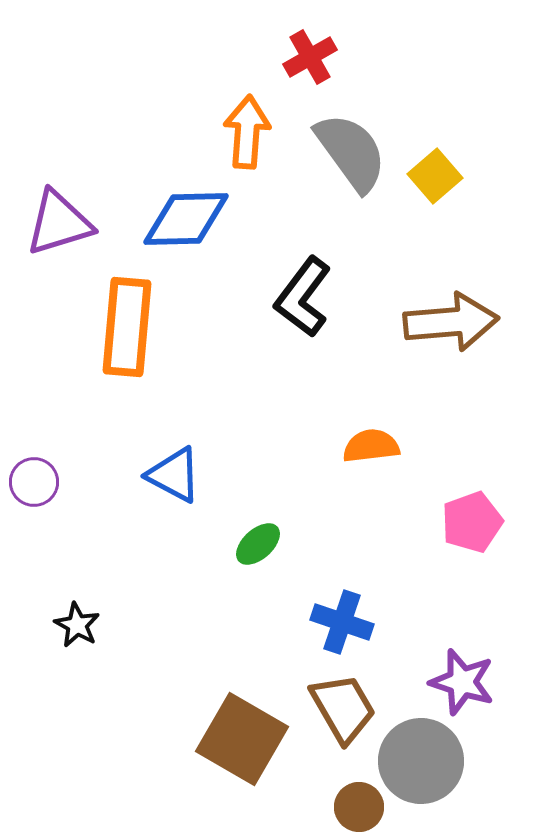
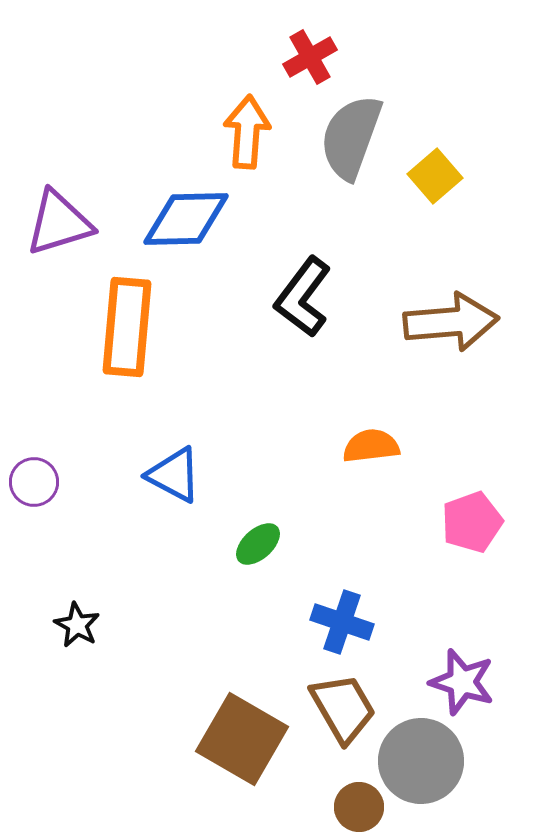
gray semicircle: moved 15 px up; rotated 124 degrees counterclockwise
